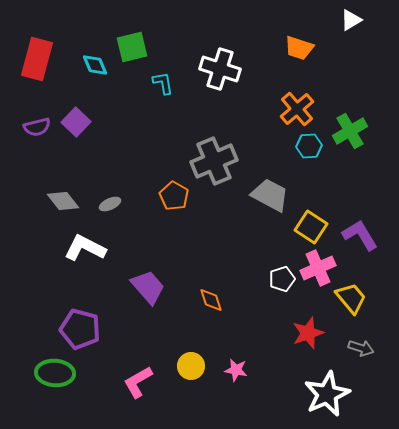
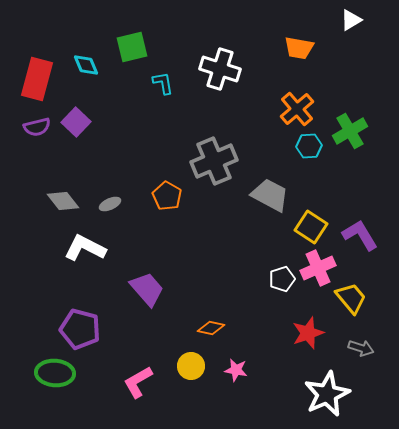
orange trapezoid: rotated 8 degrees counterclockwise
red rectangle: moved 20 px down
cyan diamond: moved 9 px left
orange pentagon: moved 7 px left
purple trapezoid: moved 1 px left, 2 px down
orange diamond: moved 28 px down; rotated 60 degrees counterclockwise
